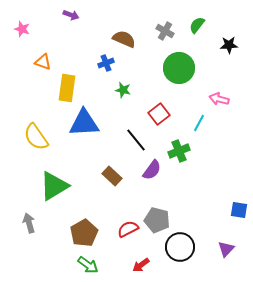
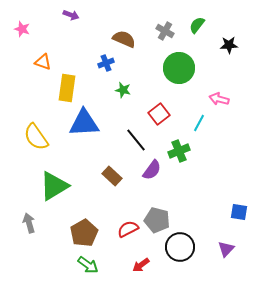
blue square: moved 2 px down
